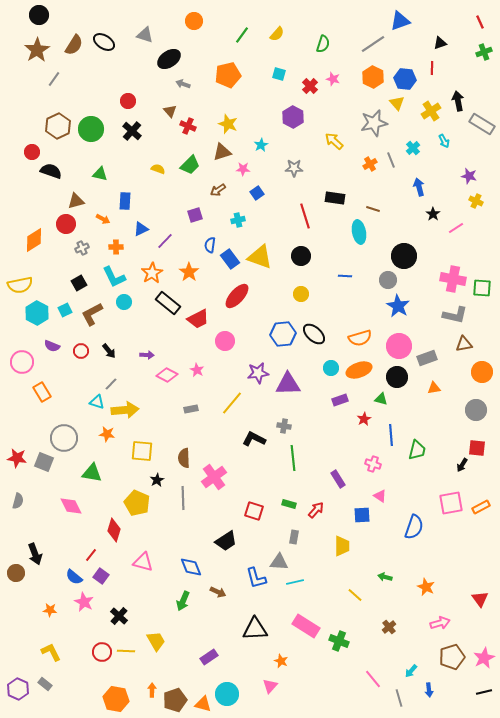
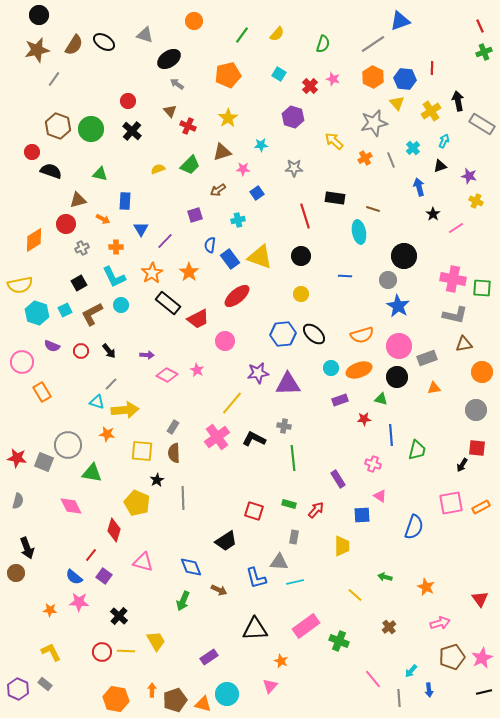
red line at (480, 22): moved 4 px down
black triangle at (440, 43): moved 123 px down
brown star at (37, 50): rotated 20 degrees clockwise
cyan square at (279, 74): rotated 16 degrees clockwise
gray arrow at (183, 84): moved 6 px left; rotated 16 degrees clockwise
purple hexagon at (293, 117): rotated 10 degrees counterclockwise
yellow star at (228, 124): moved 6 px up; rotated 18 degrees clockwise
brown hexagon at (58, 126): rotated 15 degrees counterclockwise
cyan arrow at (444, 141): rotated 128 degrees counterclockwise
cyan star at (261, 145): rotated 24 degrees clockwise
orange cross at (370, 164): moved 5 px left, 6 px up
yellow semicircle at (158, 169): rotated 40 degrees counterclockwise
brown triangle at (76, 201): moved 2 px right, 1 px up
blue triangle at (141, 229): rotated 35 degrees counterclockwise
red ellipse at (237, 296): rotated 8 degrees clockwise
cyan circle at (124, 302): moved 3 px left, 3 px down
cyan hexagon at (37, 313): rotated 10 degrees counterclockwise
orange semicircle at (360, 338): moved 2 px right, 3 px up
gray rectangle at (191, 409): moved 18 px left, 18 px down; rotated 48 degrees counterclockwise
red star at (364, 419): rotated 24 degrees clockwise
gray circle at (64, 438): moved 4 px right, 7 px down
brown semicircle at (184, 458): moved 10 px left, 5 px up
pink cross at (214, 477): moved 3 px right, 40 px up
black arrow at (35, 554): moved 8 px left, 6 px up
purple square at (101, 576): moved 3 px right
brown arrow at (218, 592): moved 1 px right, 2 px up
pink star at (84, 602): moved 5 px left; rotated 24 degrees counterclockwise
pink rectangle at (306, 626): rotated 68 degrees counterclockwise
pink star at (484, 658): moved 2 px left
gray line at (399, 698): rotated 12 degrees clockwise
